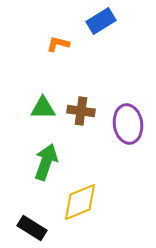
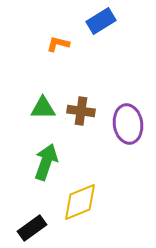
black rectangle: rotated 68 degrees counterclockwise
